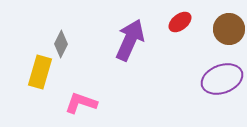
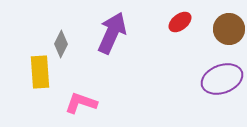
purple arrow: moved 18 px left, 7 px up
yellow rectangle: rotated 20 degrees counterclockwise
